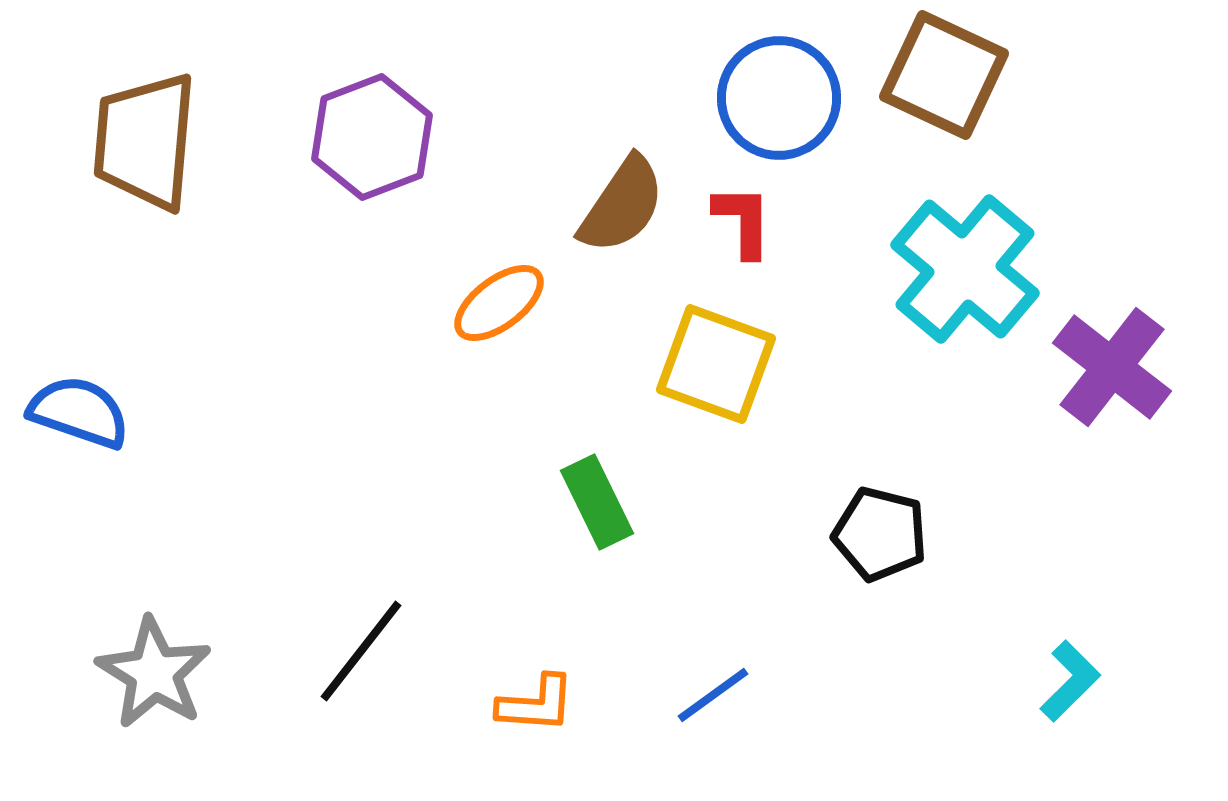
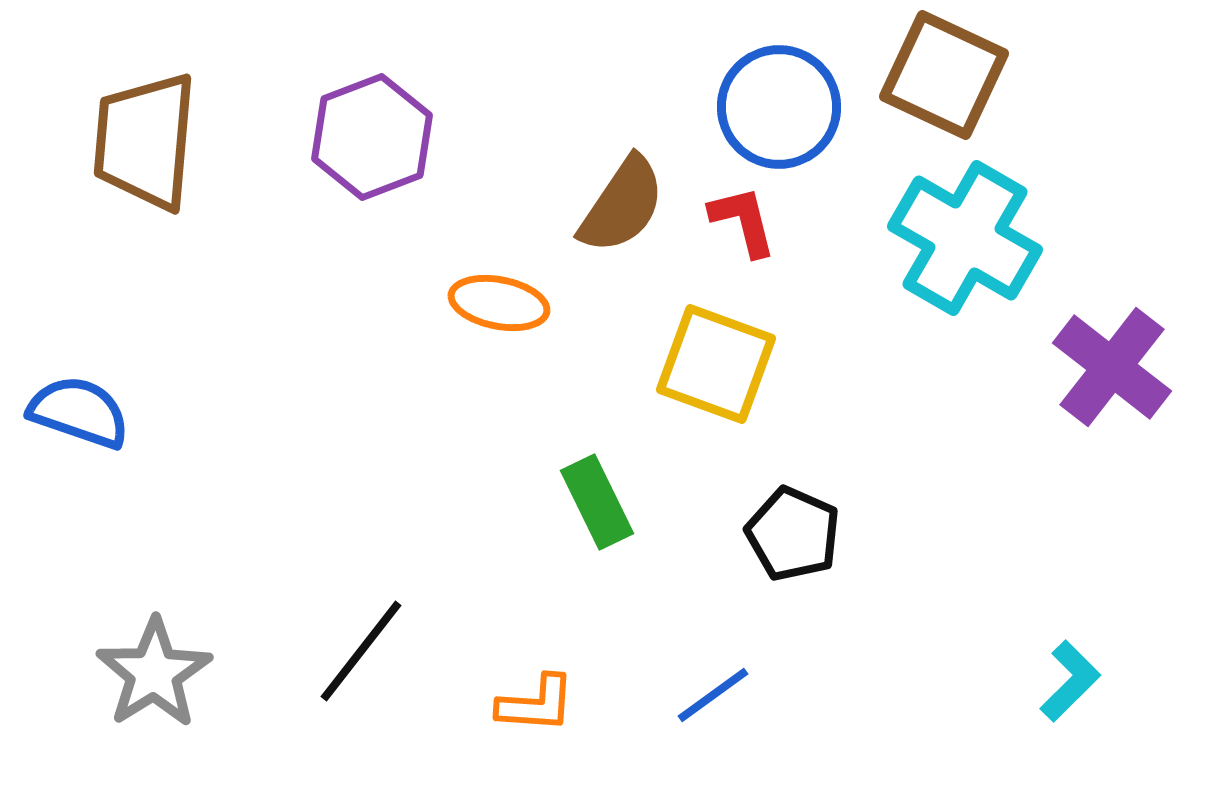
blue circle: moved 9 px down
red L-shape: rotated 14 degrees counterclockwise
cyan cross: moved 31 px up; rotated 10 degrees counterclockwise
orange ellipse: rotated 48 degrees clockwise
black pentagon: moved 87 px left; rotated 10 degrees clockwise
gray star: rotated 8 degrees clockwise
